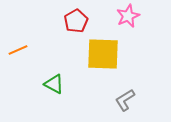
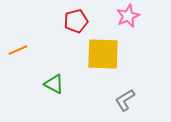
red pentagon: rotated 15 degrees clockwise
